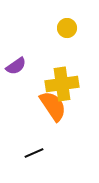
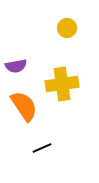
purple semicircle: rotated 25 degrees clockwise
orange semicircle: moved 29 px left
black line: moved 8 px right, 5 px up
